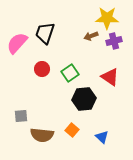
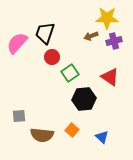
red circle: moved 10 px right, 12 px up
gray square: moved 2 px left
